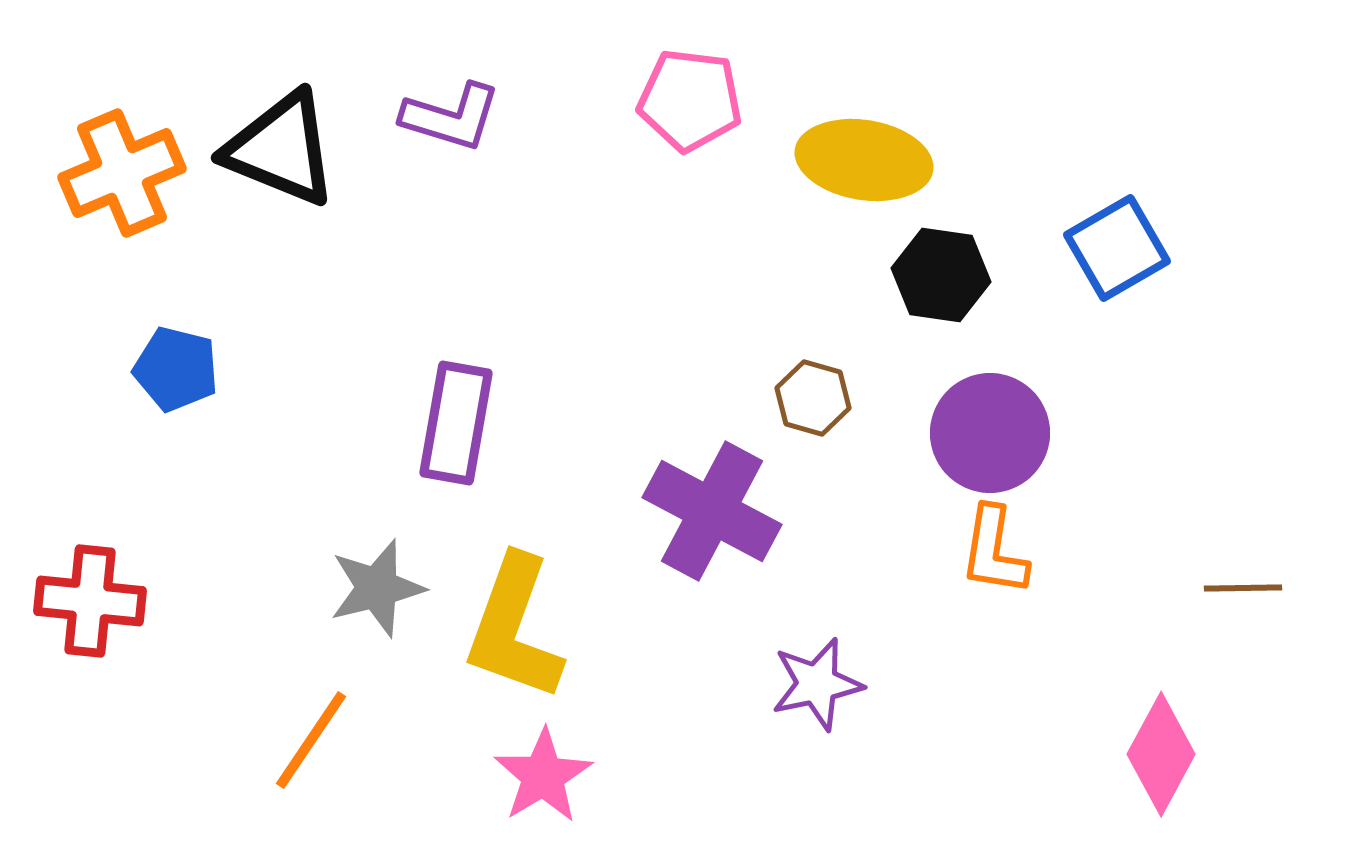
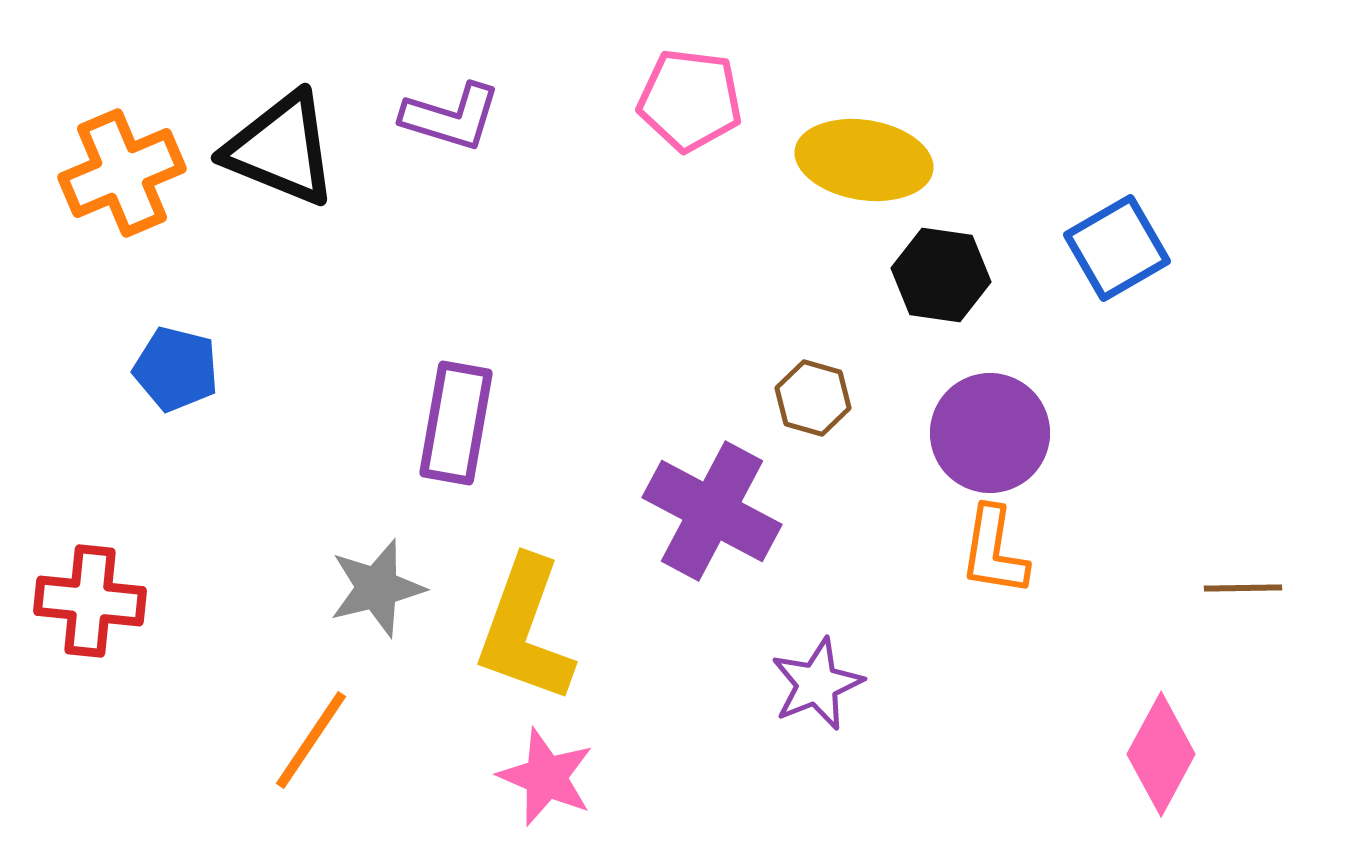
yellow L-shape: moved 11 px right, 2 px down
purple star: rotated 10 degrees counterclockwise
pink star: moved 3 px right, 1 px down; rotated 18 degrees counterclockwise
